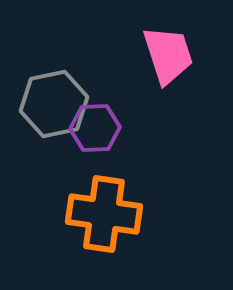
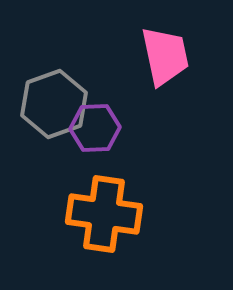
pink trapezoid: moved 3 px left, 1 px down; rotated 6 degrees clockwise
gray hexagon: rotated 8 degrees counterclockwise
